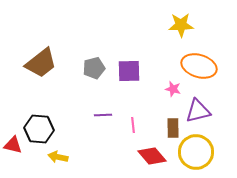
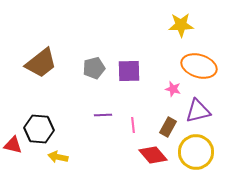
brown rectangle: moved 5 px left, 1 px up; rotated 30 degrees clockwise
red diamond: moved 1 px right, 1 px up
